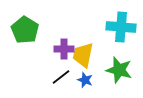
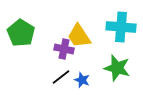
green pentagon: moved 4 px left, 3 px down
purple cross: rotated 12 degrees clockwise
yellow trapezoid: moved 4 px left, 19 px up; rotated 44 degrees counterclockwise
green star: moved 2 px left, 2 px up
blue star: moved 3 px left
